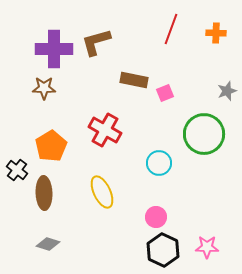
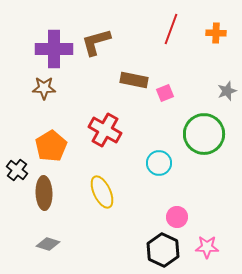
pink circle: moved 21 px right
